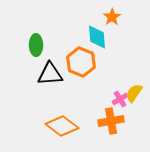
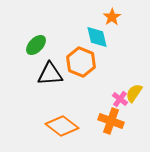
cyan diamond: rotated 10 degrees counterclockwise
green ellipse: rotated 45 degrees clockwise
pink cross: rotated 21 degrees counterclockwise
orange cross: rotated 30 degrees clockwise
